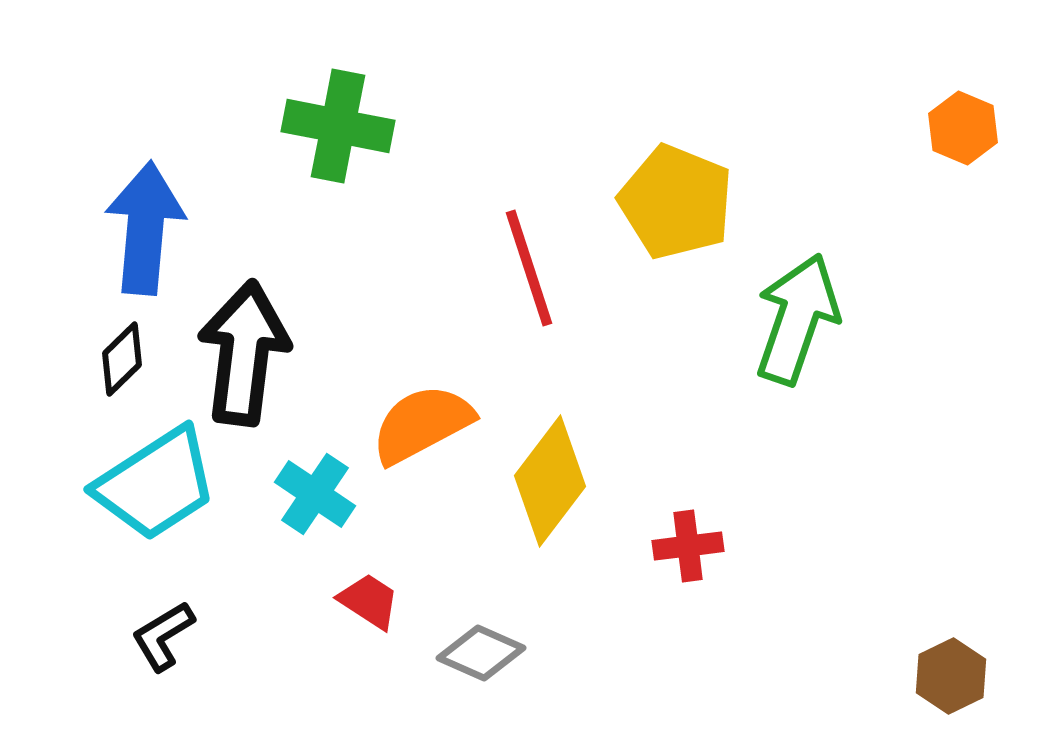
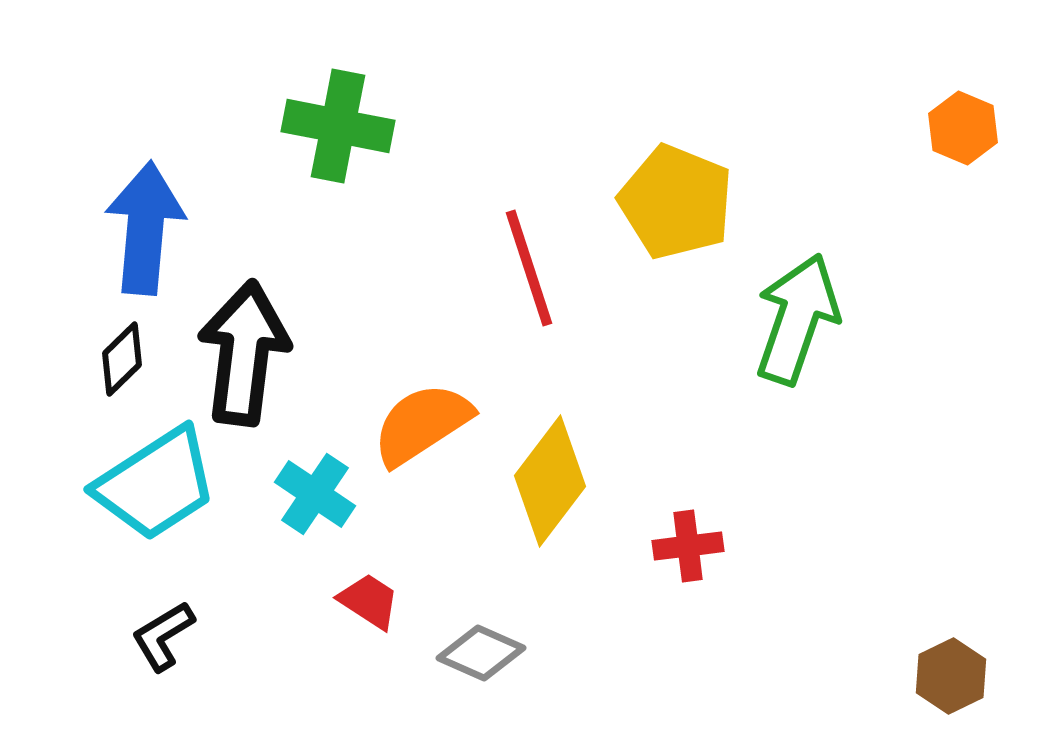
orange semicircle: rotated 5 degrees counterclockwise
